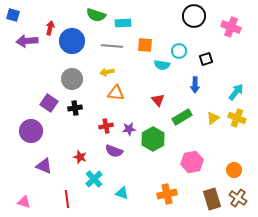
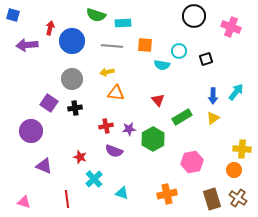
purple arrow: moved 4 px down
blue arrow: moved 18 px right, 11 px down
yellow cross: moved 5 px right, 31 px down; rotated 18 degrees counterclockwise
